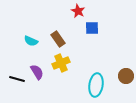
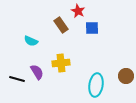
brown rectangle: moved 3 px right, 14 px up
yellow cross: rotated 18 degrees clockwise
